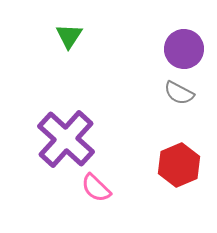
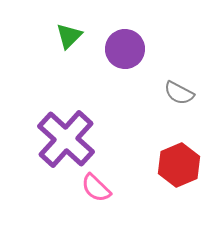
green triangle: rotated 12 degrees clockwise
purple circle: moved 59 px left
